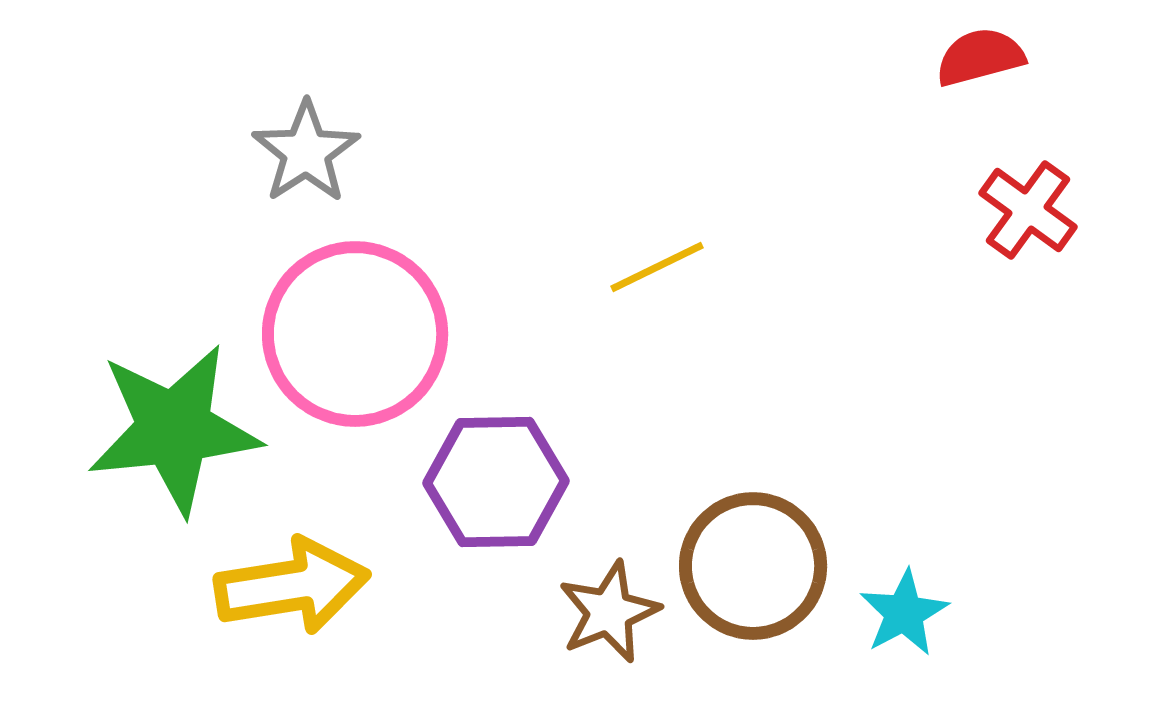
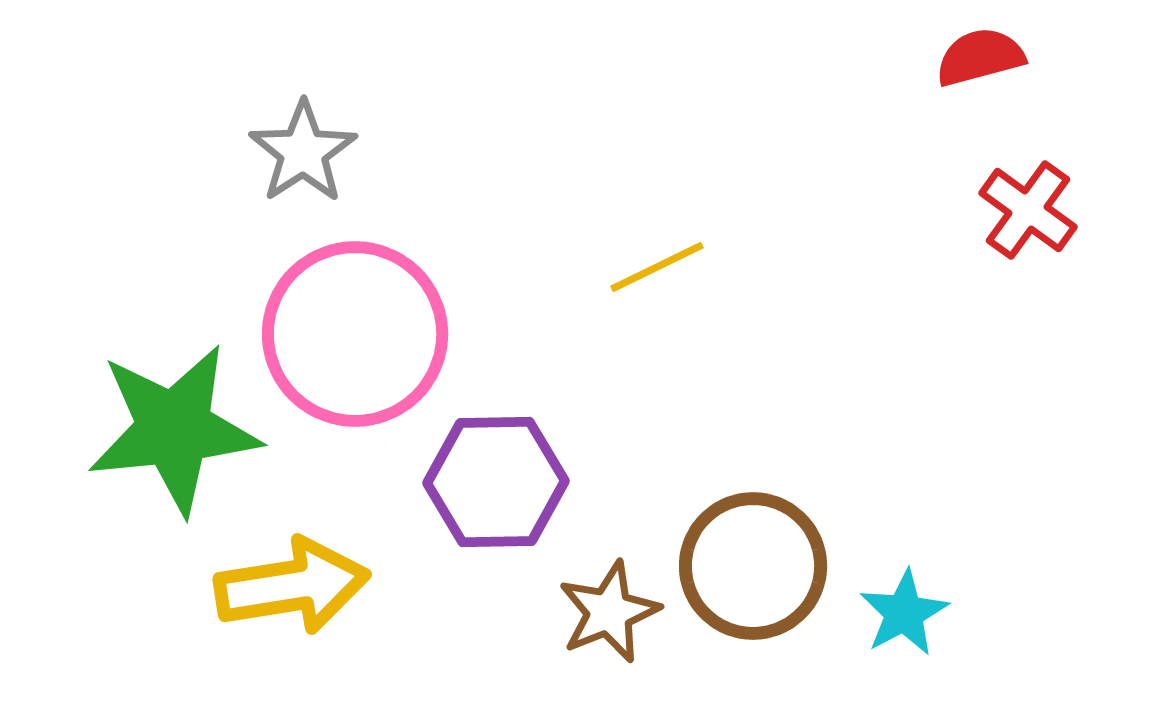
gray star: moved 3 px left
